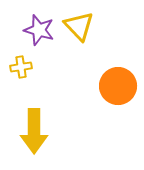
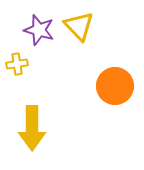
yellow cross: moved 4 px left, 3 px up
orange circle: moved 3 px left
yellow arrow: moved 2 px left, 3 px up
